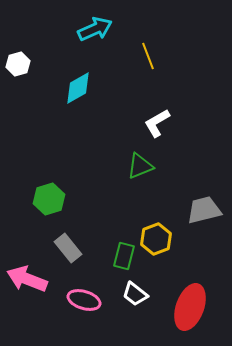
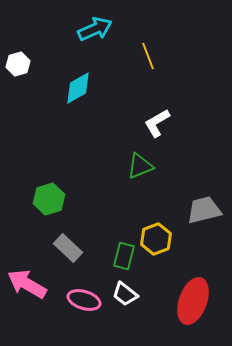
gray rectangle: rotated 8 degrees counterclockwise
pink arrow: moved 5 px down; rotated 9 degrees clockwise
white trapezoid: moved 10 px left
red ellipse: moved 3 px right, 6 px up
